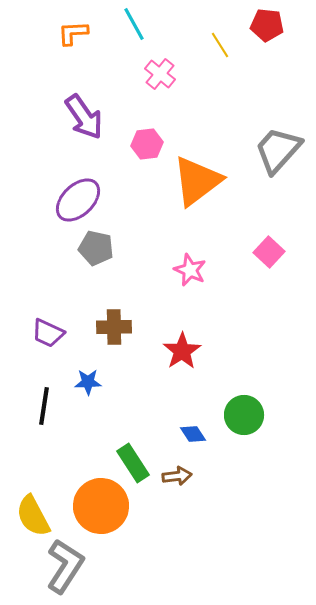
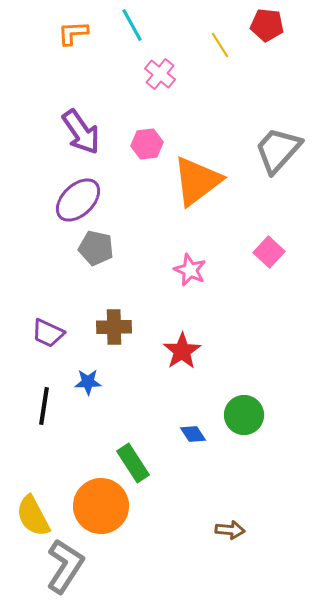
cyan line: moved 2 px left, 1 px down
purple arrow: moved 3 px left, 15 px down
brown arrow: moved 53 px right, 54 px down; rotated 12 degrees clockwise
